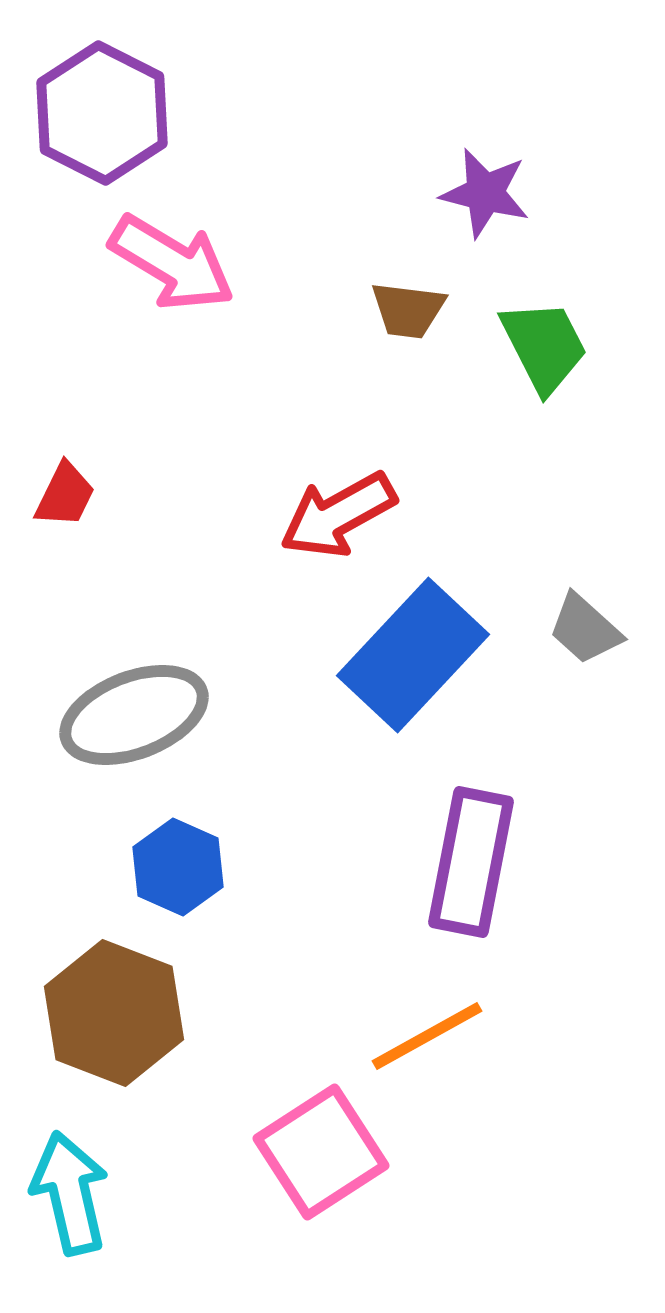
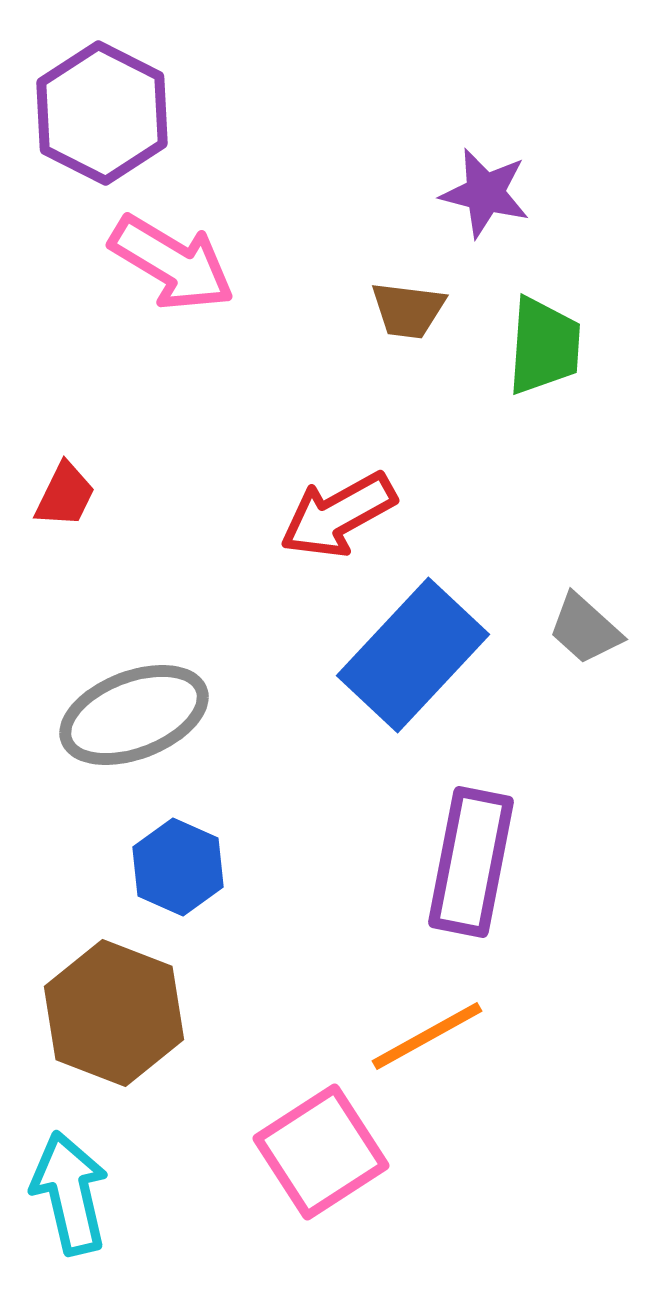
green trapezoid: rotated 31 degrees clockwise
